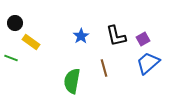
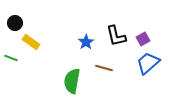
blue star: moved 5 px right, 6 px down
brown line: rotated 60 degrees counterclockwise
